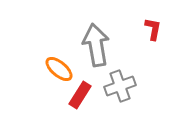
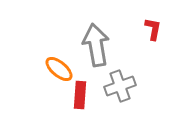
red rectangle: rotated 28 degrees counterclockwise
